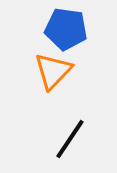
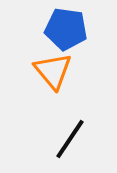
orange triangle: rotated 24 degrees counterclockwise
